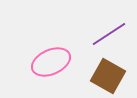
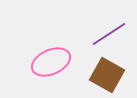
brown square: moved 1 px left, 1 px up
